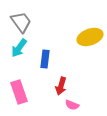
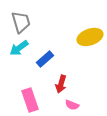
gray trapezoid: rotated 20 degrees clockwise
cyan arrow: rotated 18 degrees clockwise
blue rectangle: rotated 42 degrees clockwise
red arrow: moved 2 px up
pink rectangle: moved 11 px right, 8 px down
